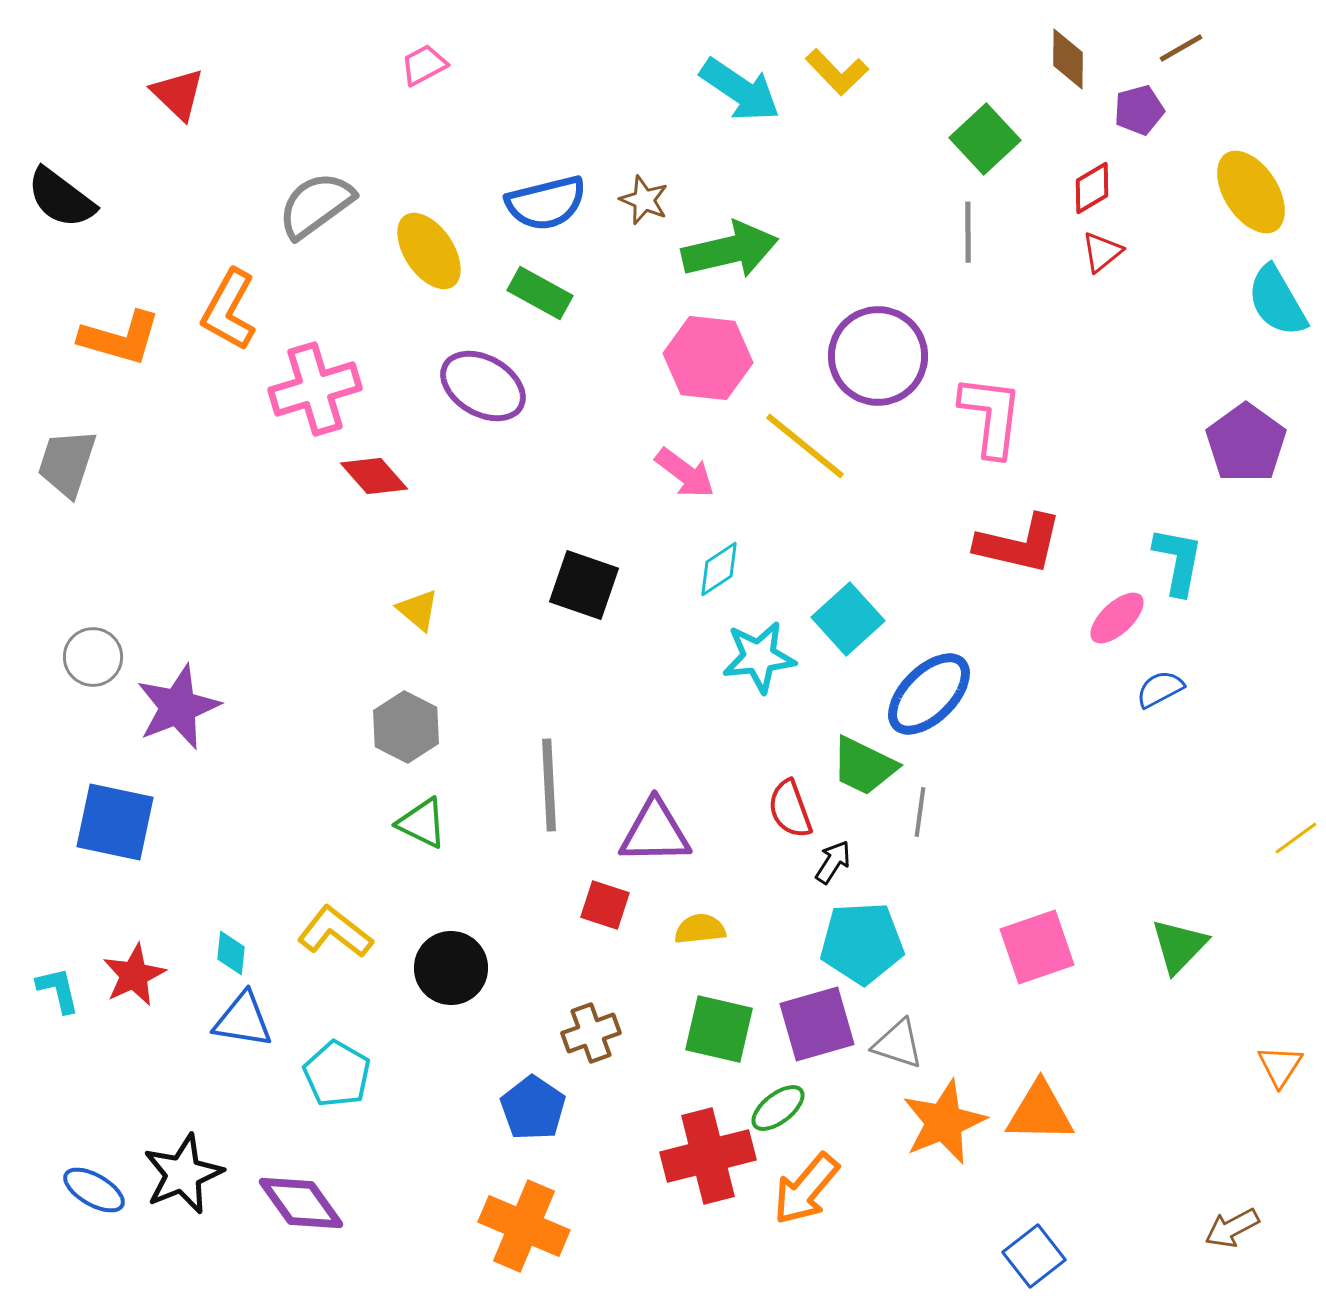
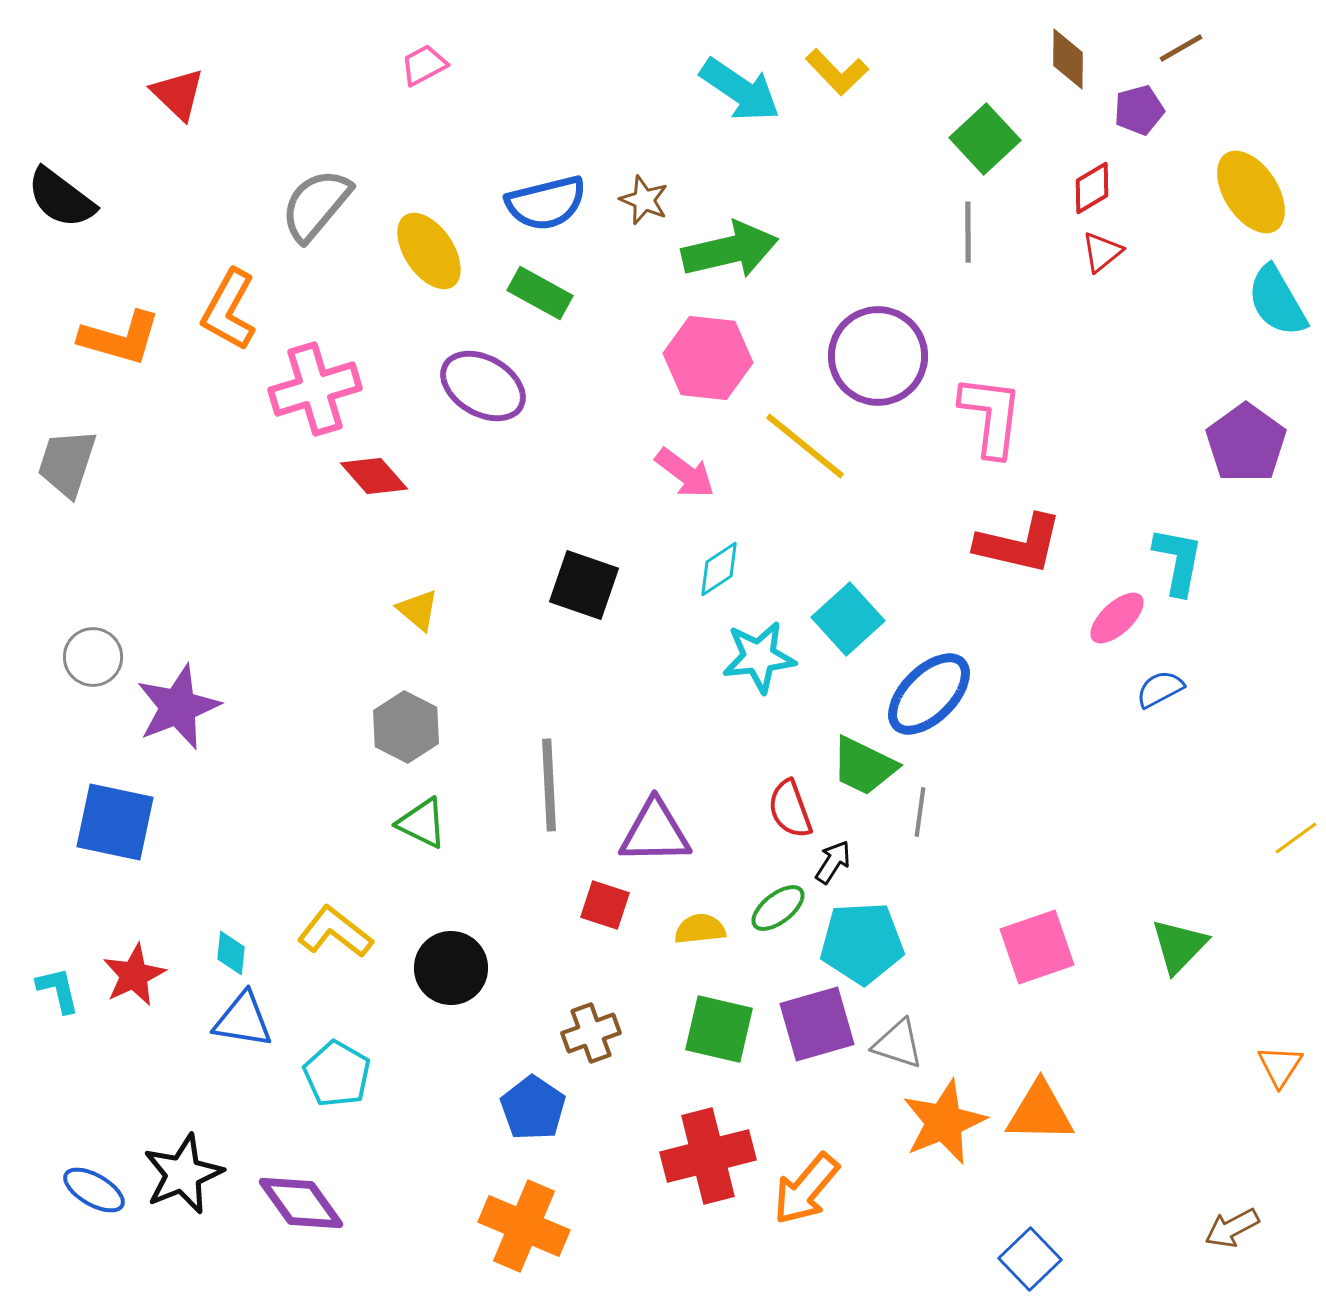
gray semicircle at (316, 205): rotated 14 degrees counterclockwise
green ellipse at (778, 1108): moved 200 px up
blue square at (1034, 1256): moved 4 px left, 3 px down; rotated 6 degrees counterclockwise
